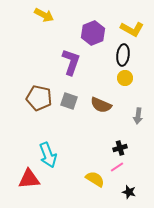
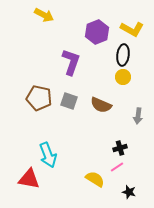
purple hexagon: moved 4 px right, 1 px up
yellow circle: moved 2 px left, 1 px up
red triangle: rotated 15 degrees clockwise
